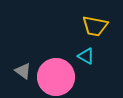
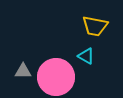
gray triangle: rotated 36 degrees counterclockwise
